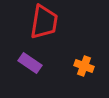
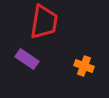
purple rectangle: moved 3 px left, 4 px up
